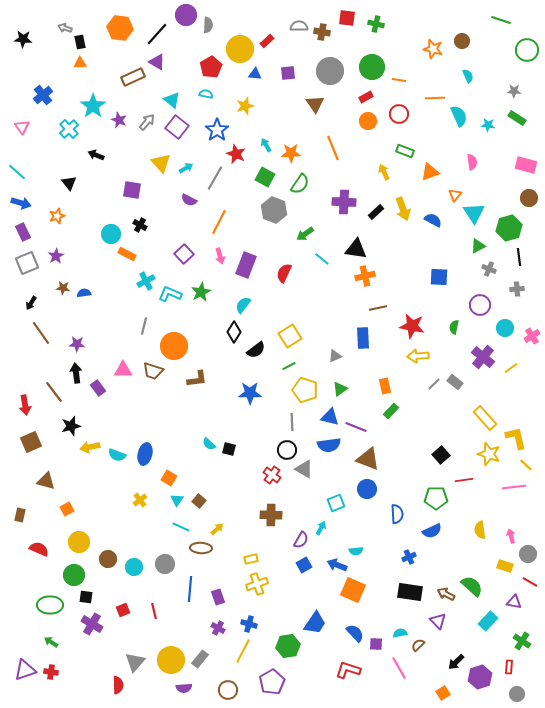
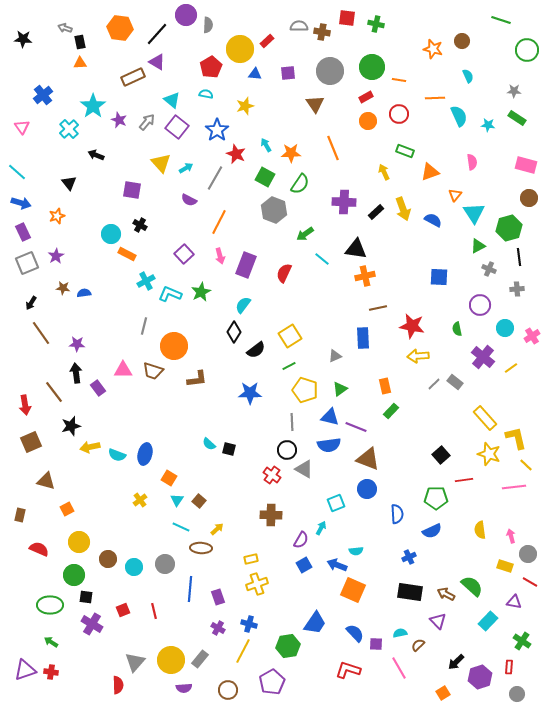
green semicircle at (454, 327): moved 3 px right, 2 px down; rotated 24 degrees counterclockwise
